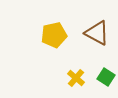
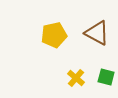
green square: rotated 18 degrees counterclockwise
